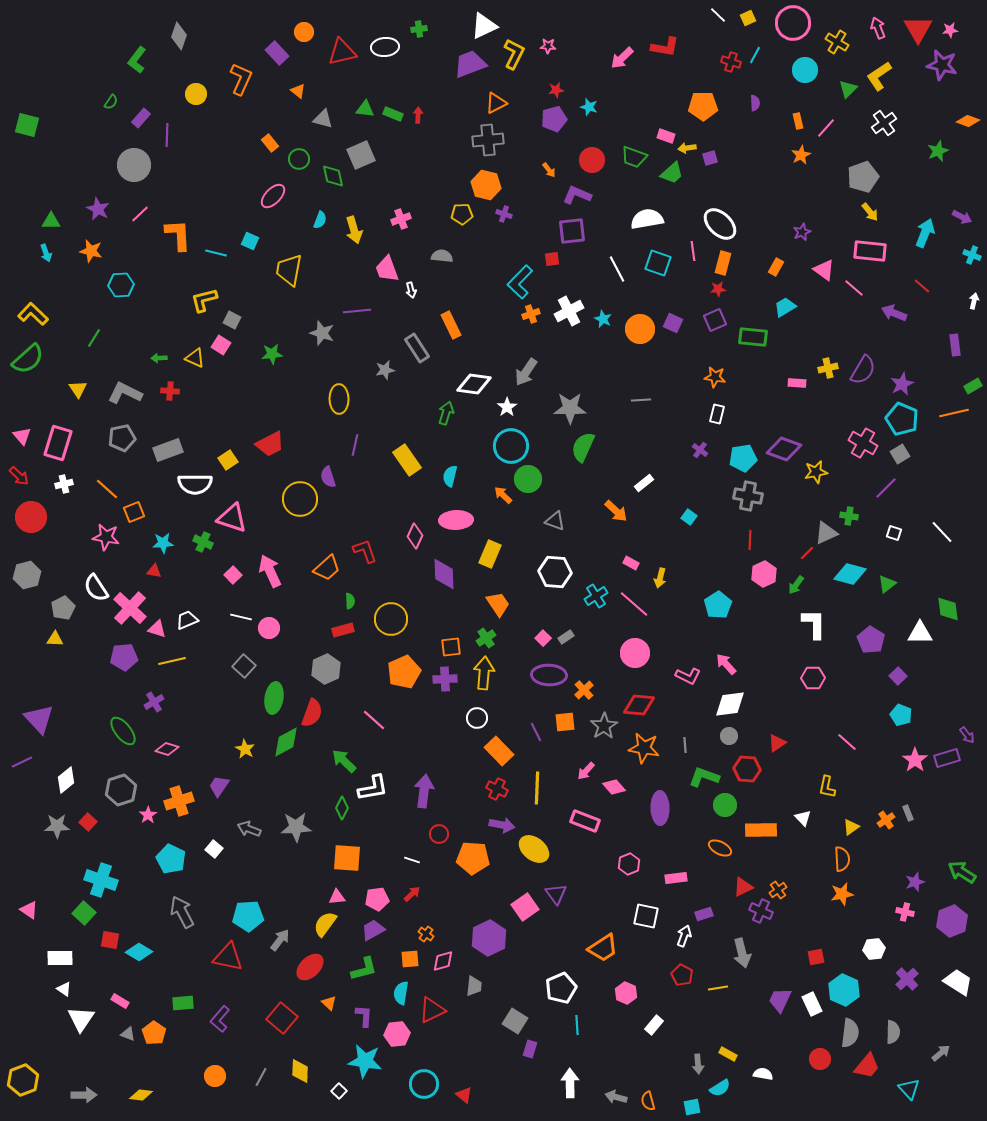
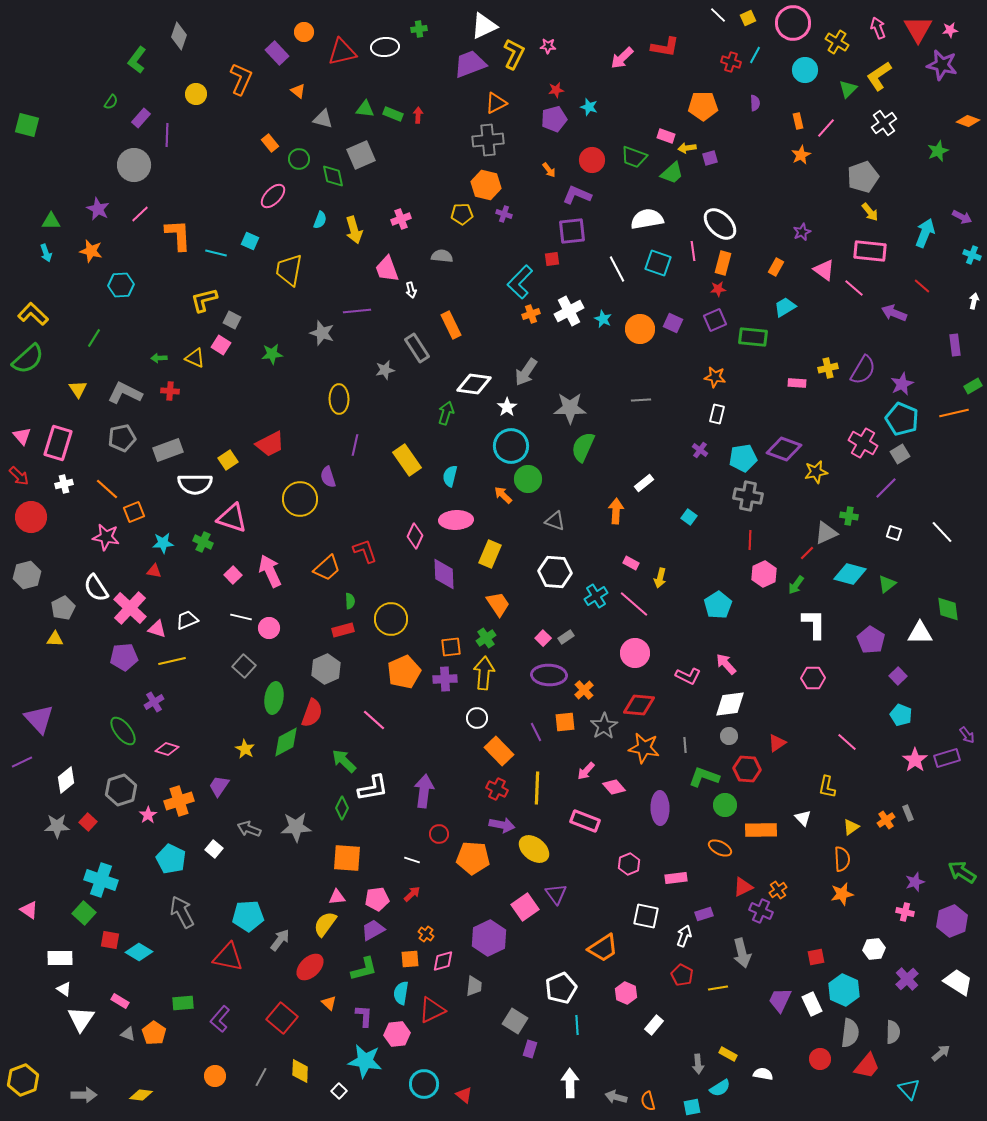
orange arrow at (616, 511): rotated 130 degrees counterclockwise
